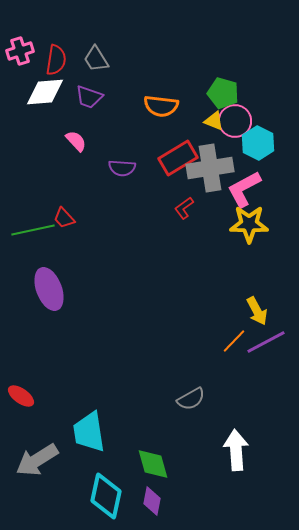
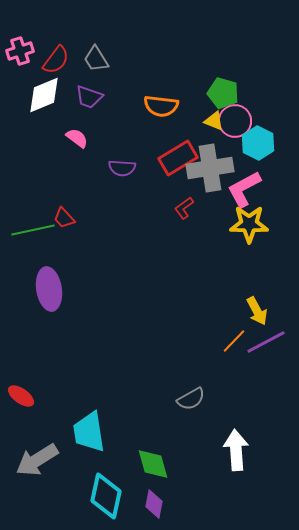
red semicircle: rotated 28 degrees clockwise
white diamond: moved 1 px left, 3 px down; rotated 18 degrees counterclockwise
pink semicircle: moved 1 px right, 3 px up; rotated 10 degrees counterclockwise
purple ellipse: rotated 12 degrees clockwise
purple diamond: moved 2 px right, 3 px down
